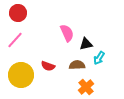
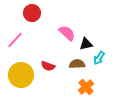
red circle: moved 14 px right
pink semicircle: rotated 24 degrees counterclockwise
brown semicircle: moved 1 px up
